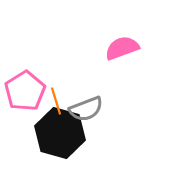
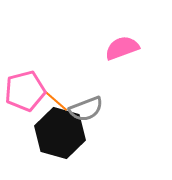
pink pentagon: rotated 18 degrees clockwise
orange line: rotated 32 degrees counterclockwise
